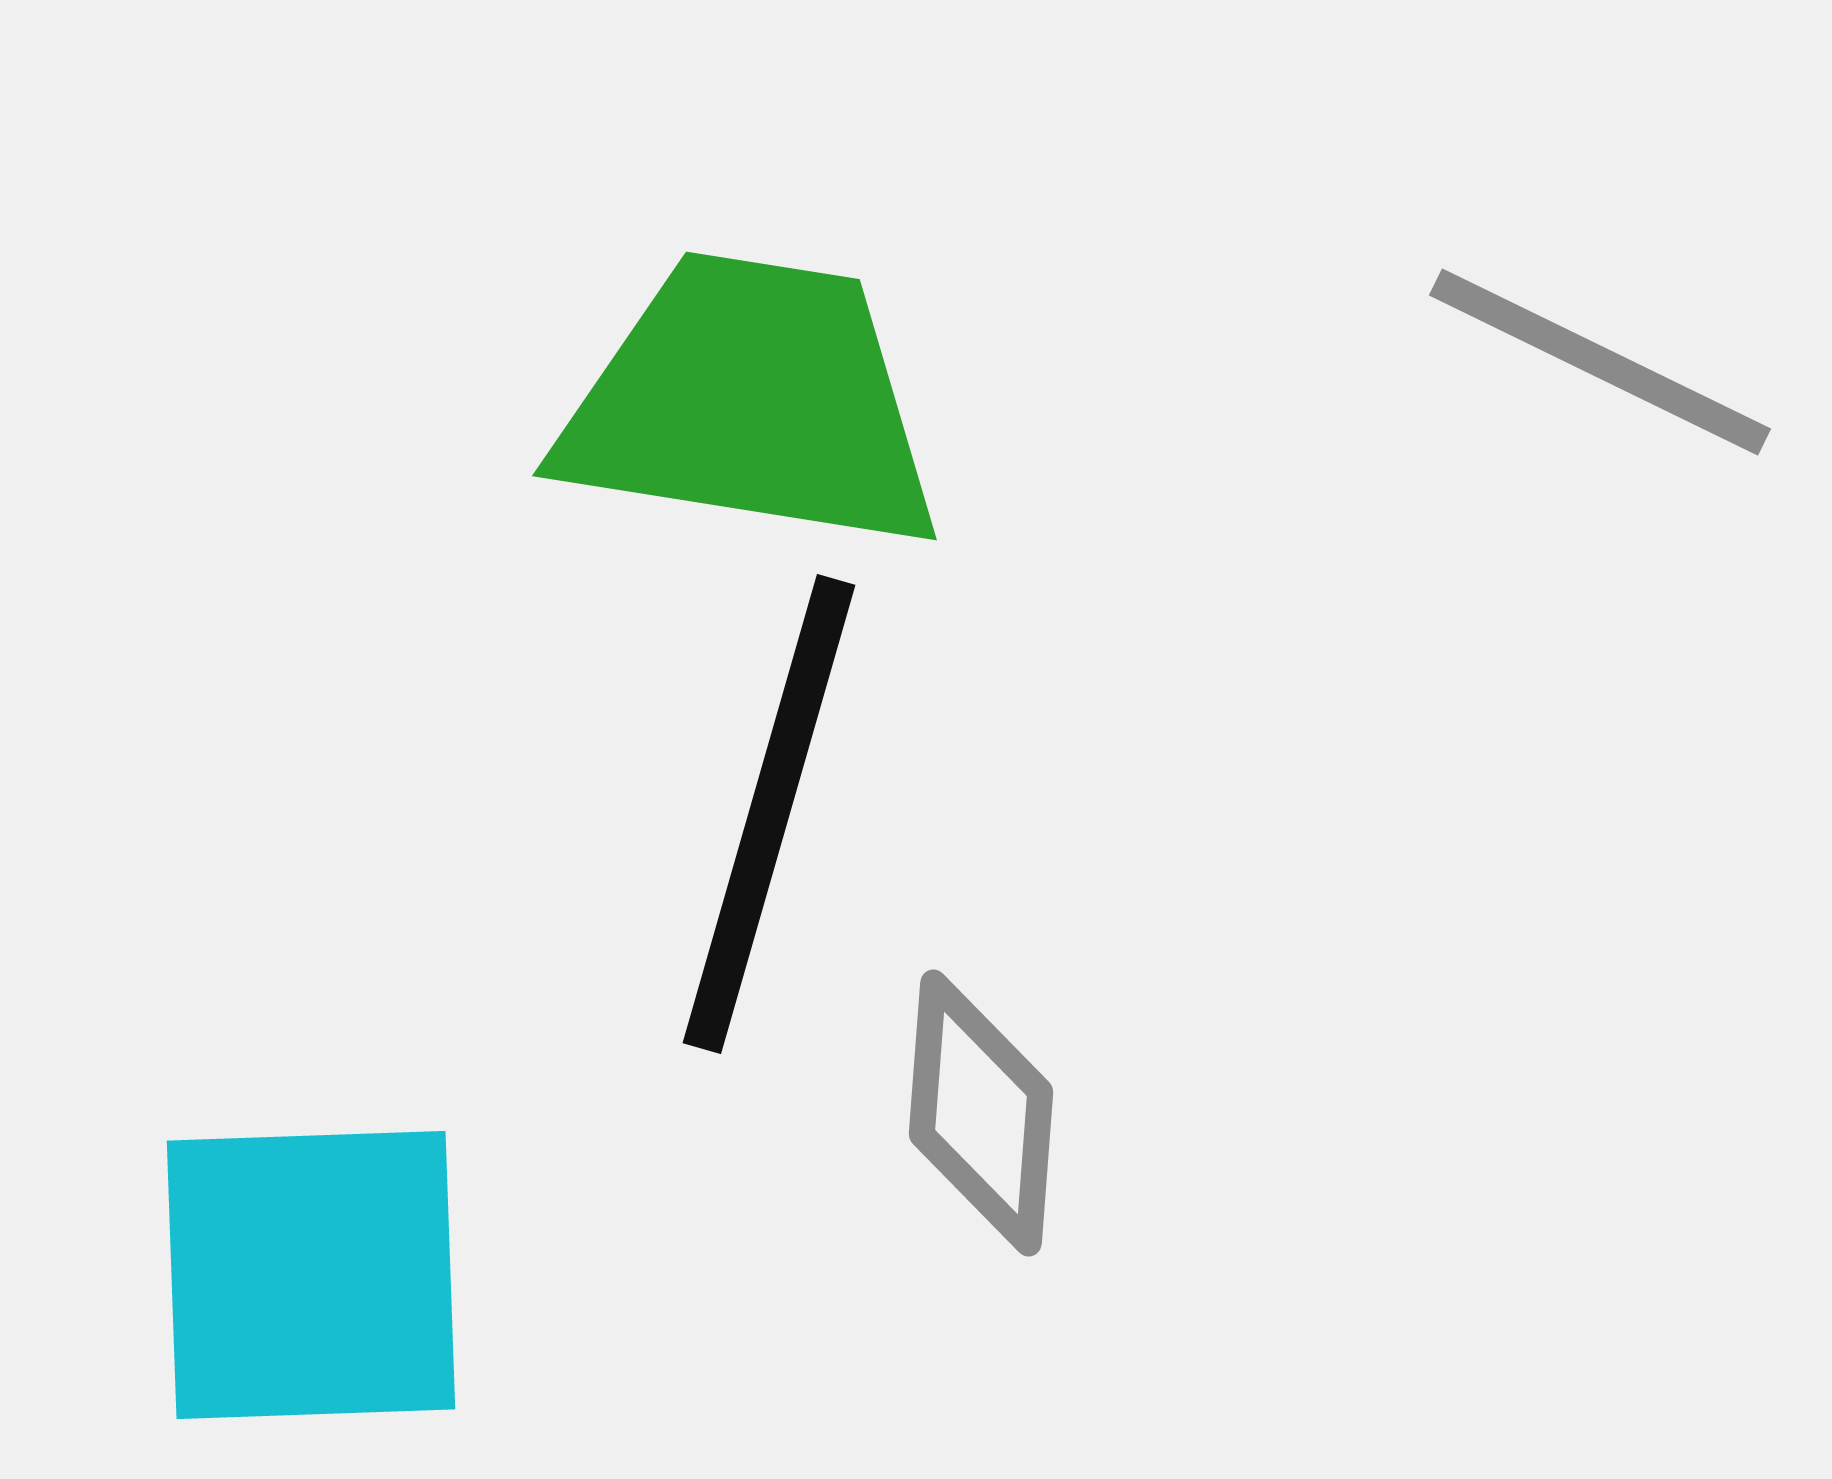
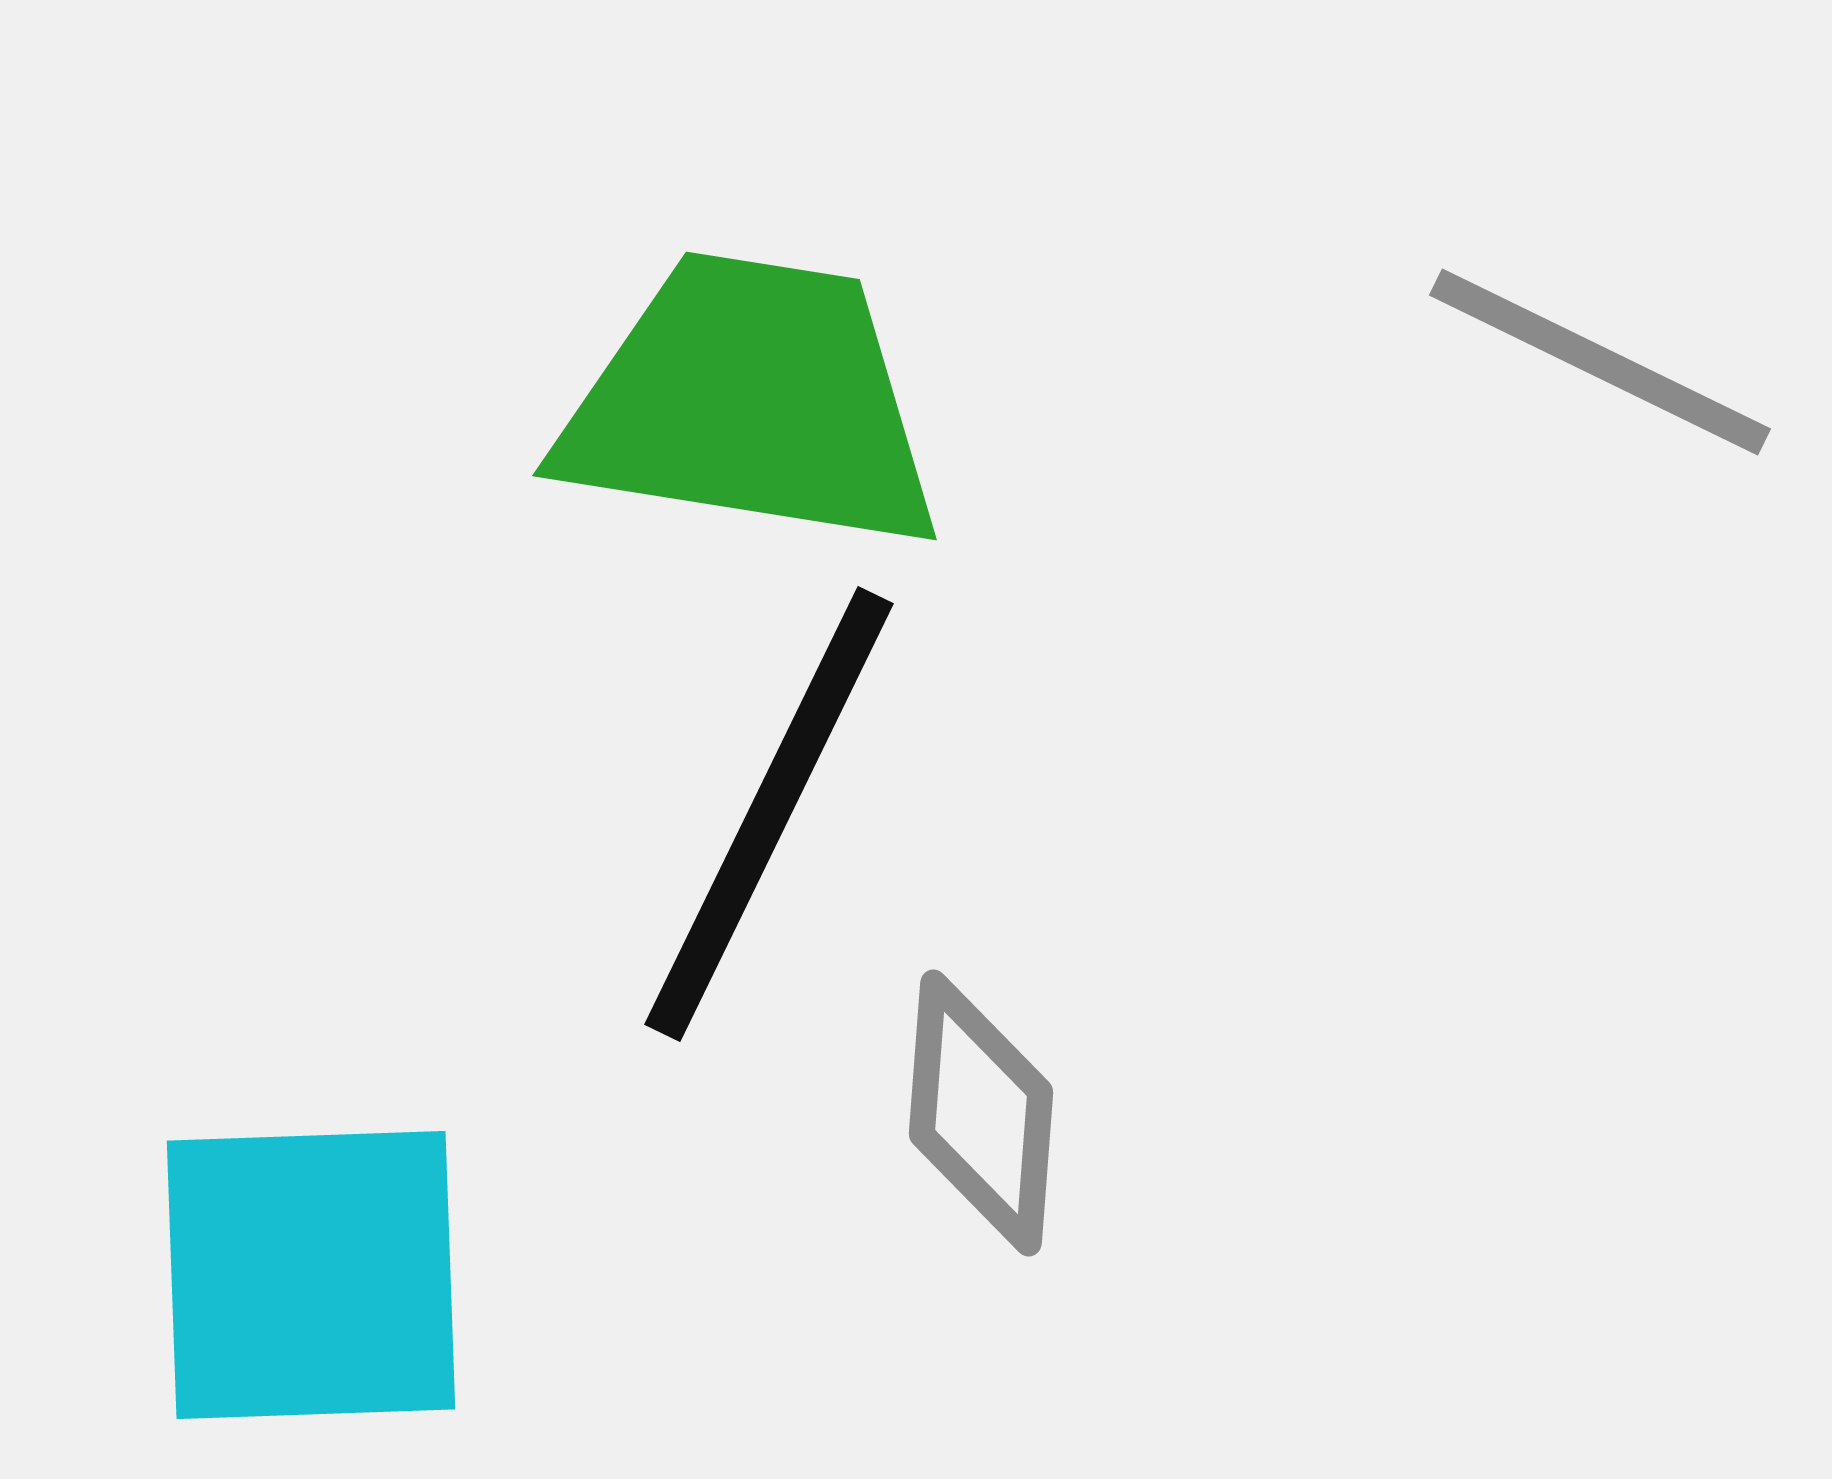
black line: rotated 10 degrees clockwise
